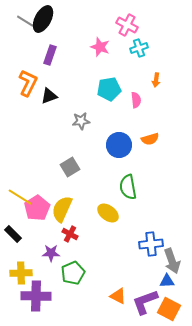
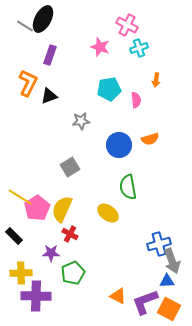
gray line: moved 5 px down
black rectangle: moved 1 px right, 2 px down
blue cross: moved 8 px right; rotated 10 degrees counterclockwise
